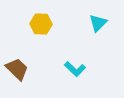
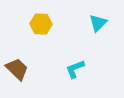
cyan L-shape: rotated 115 degrees clockwise
